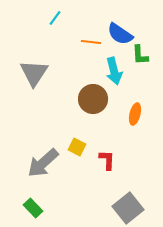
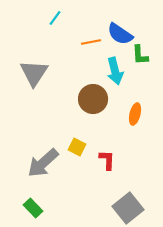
orange line: rotated 18 degrees counterclockwise
cyan arrow: moved 1 px right
